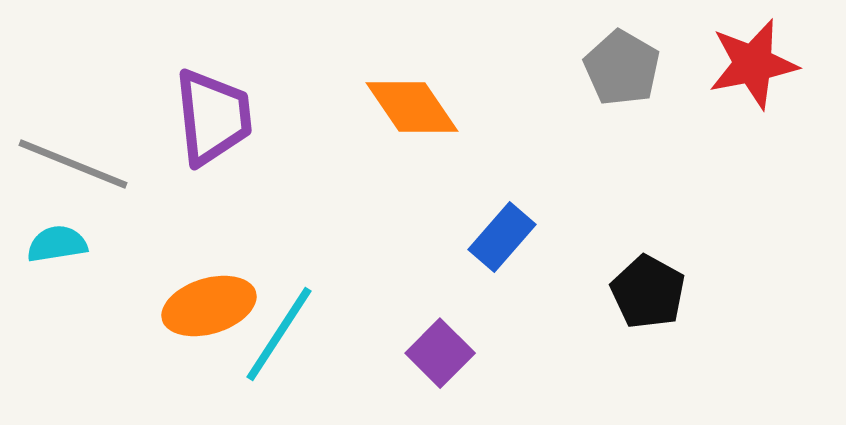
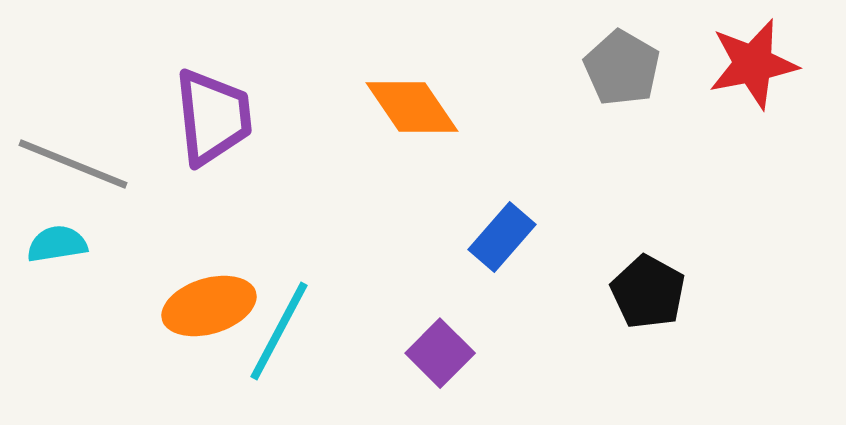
cyan line: moved 3 px up; rotated 5 degrees counterclockwise
